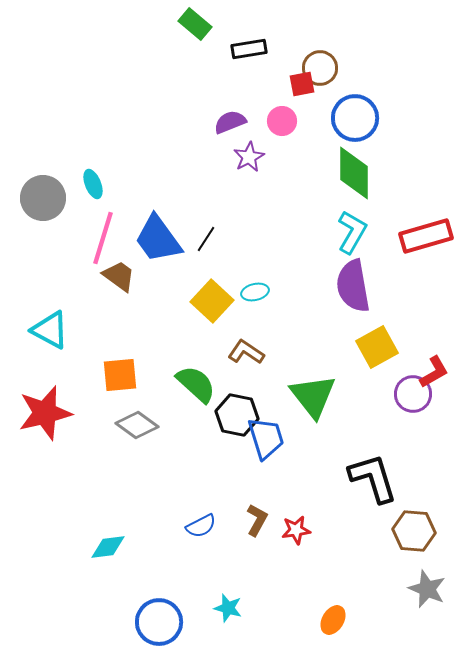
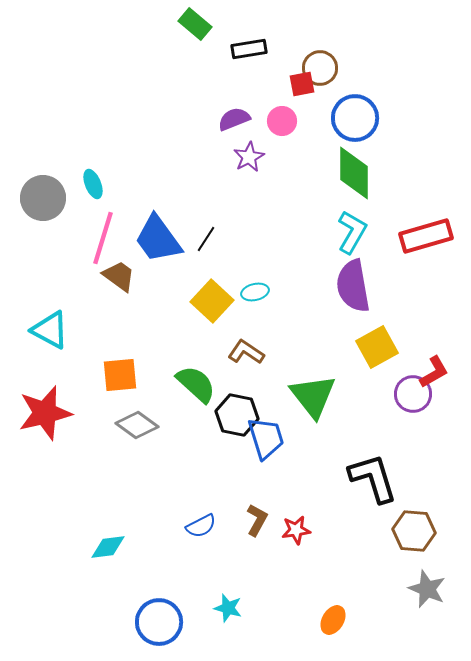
purple semicircle at (230, 122): moved 4 px right, 3 px up
